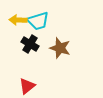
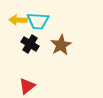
cyan trapezoid: rotated 20 degrees clockwise
brown star: moved 1 px right, 3 px up; rotated 25 degrees clockwise
